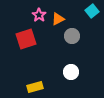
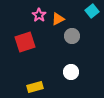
red square: moved 1 px left, 3 px down
